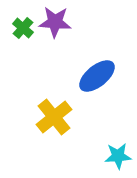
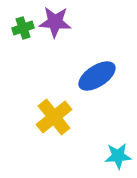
green cross: rotated 30 degrees clockwise
blue ellipse: rotated 6 degrees clockwise
